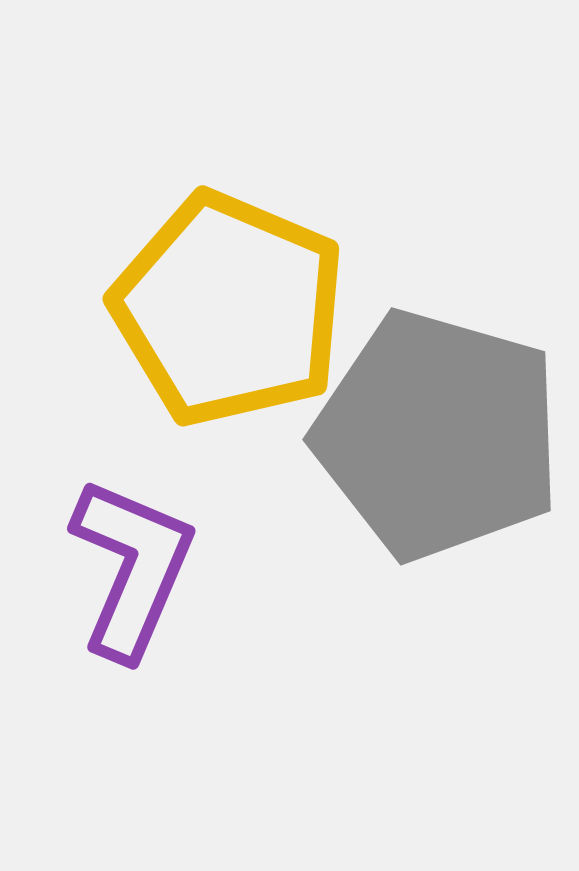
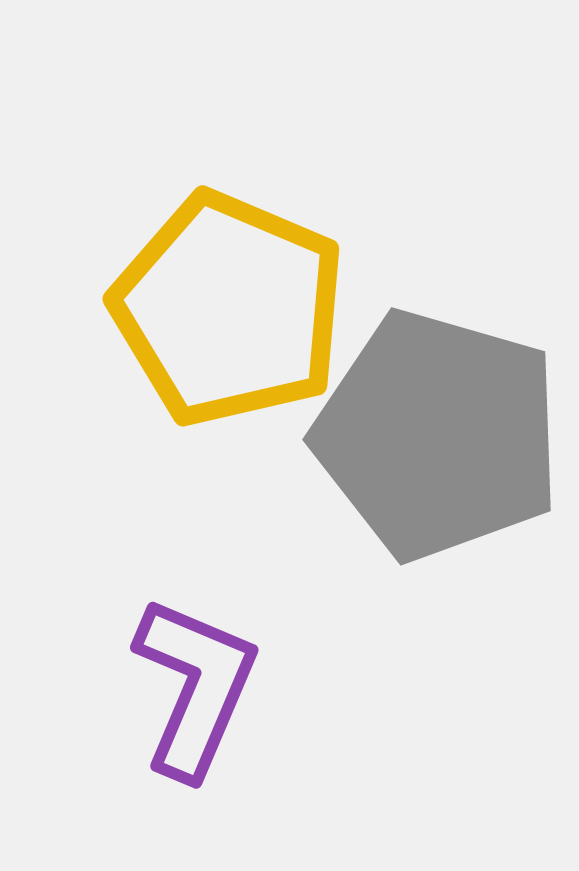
purple L-shape: moved 63 px right, 119 px down
